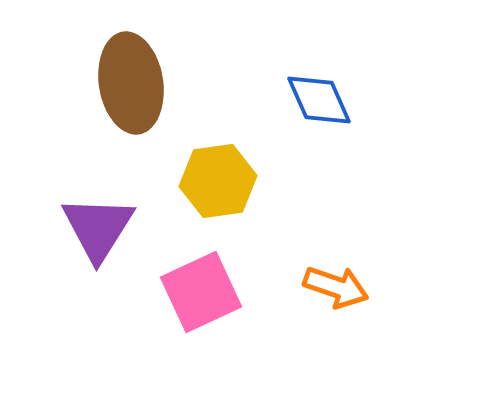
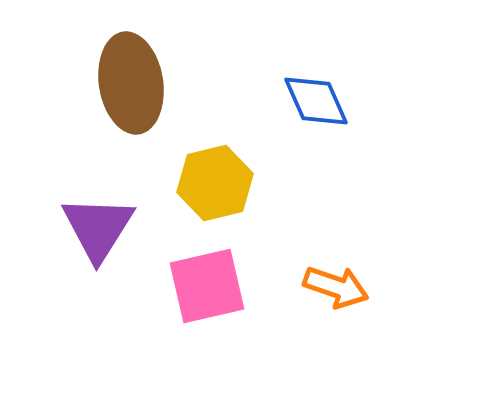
blue diamond: moved 3 px left, 1 px down
yellow hexagon: moved 3 px left, 2 px down; rotated 6 degrees counterclockwise
pink square: moved 6 px right, 6 px up; rotated 12 degrees clockwise
